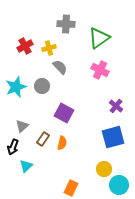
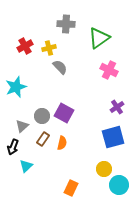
pink cross: moved 9 px right
gray circle: moved 30 px down
purple cross: moved 1 px right, 1 px down; rotated 16 degrees clockwise
